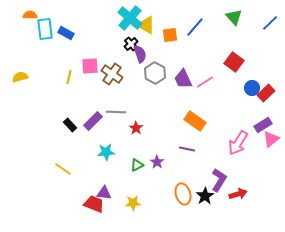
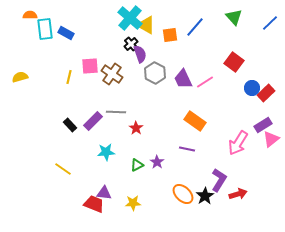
orange ellipse at (183, 194): rotated 30 degrees counterclockwise
